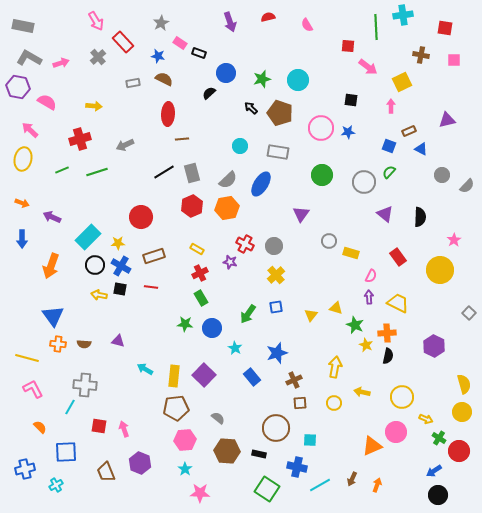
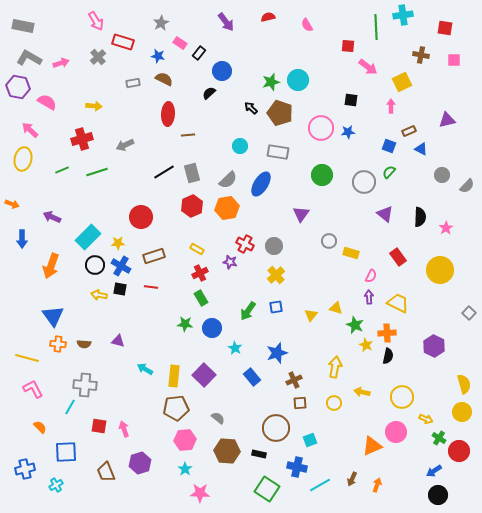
purple arrow at (230, 22): moved 4 px left; rotated 18 degrees counterclockwise
red rectangle at (123, 42): rotated 30 degrees counterclockwise
black rectangle at (199, 53): rotated 72 degrees counterclockwise
blue circle at (226, 73): moved 4 px left, 2 px up
green star at (262, 79): moved 9 px right, 3 px down
red cross at (80, 139): moved 2 px right
brown line at (182, 139): moved 6 px right, 4 px up
orange arrow at (22, 203): moved 10 px left, 1 px down
pink star at (454, 240): moved 8 px left, 12 px up
green arrow at (248, 314): moved 3 px up
cyan square at (310, 440): rotated 24 degrees counterclockwise
purple hexagon at (140, 463): rotated 20 degrees clockwise
